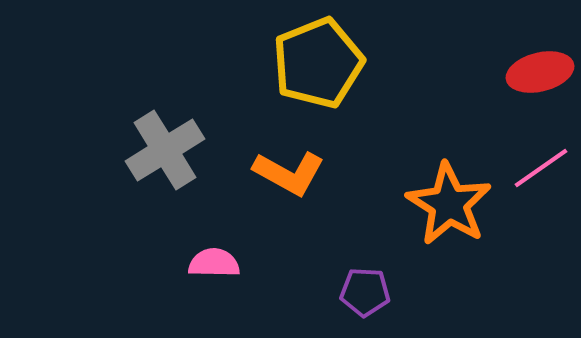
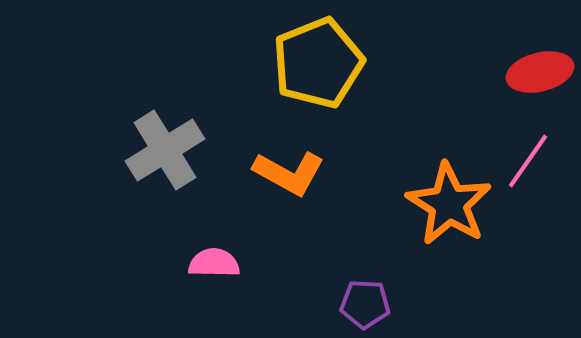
pink line: moved 13 px left, 7 px up; rotated 20 degrees counterclockwise
purple pentagon: moved 12 px down
